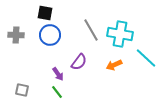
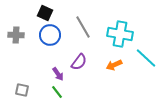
black square: rotated 14 degrees clockwise
gray line: moved 8 px left, 3 px up
